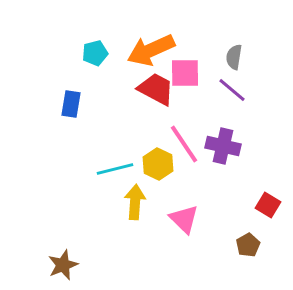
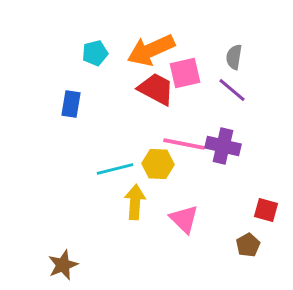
pink square: rotated 12 degrees counterclockwise
pink line: rotated 45 degrees counterclockwise
yellow hexagon: rotated 24 degrees counterclockwise
red square: moved 2 px left, 5 px down; rotated 15 degrees counterclockwise
